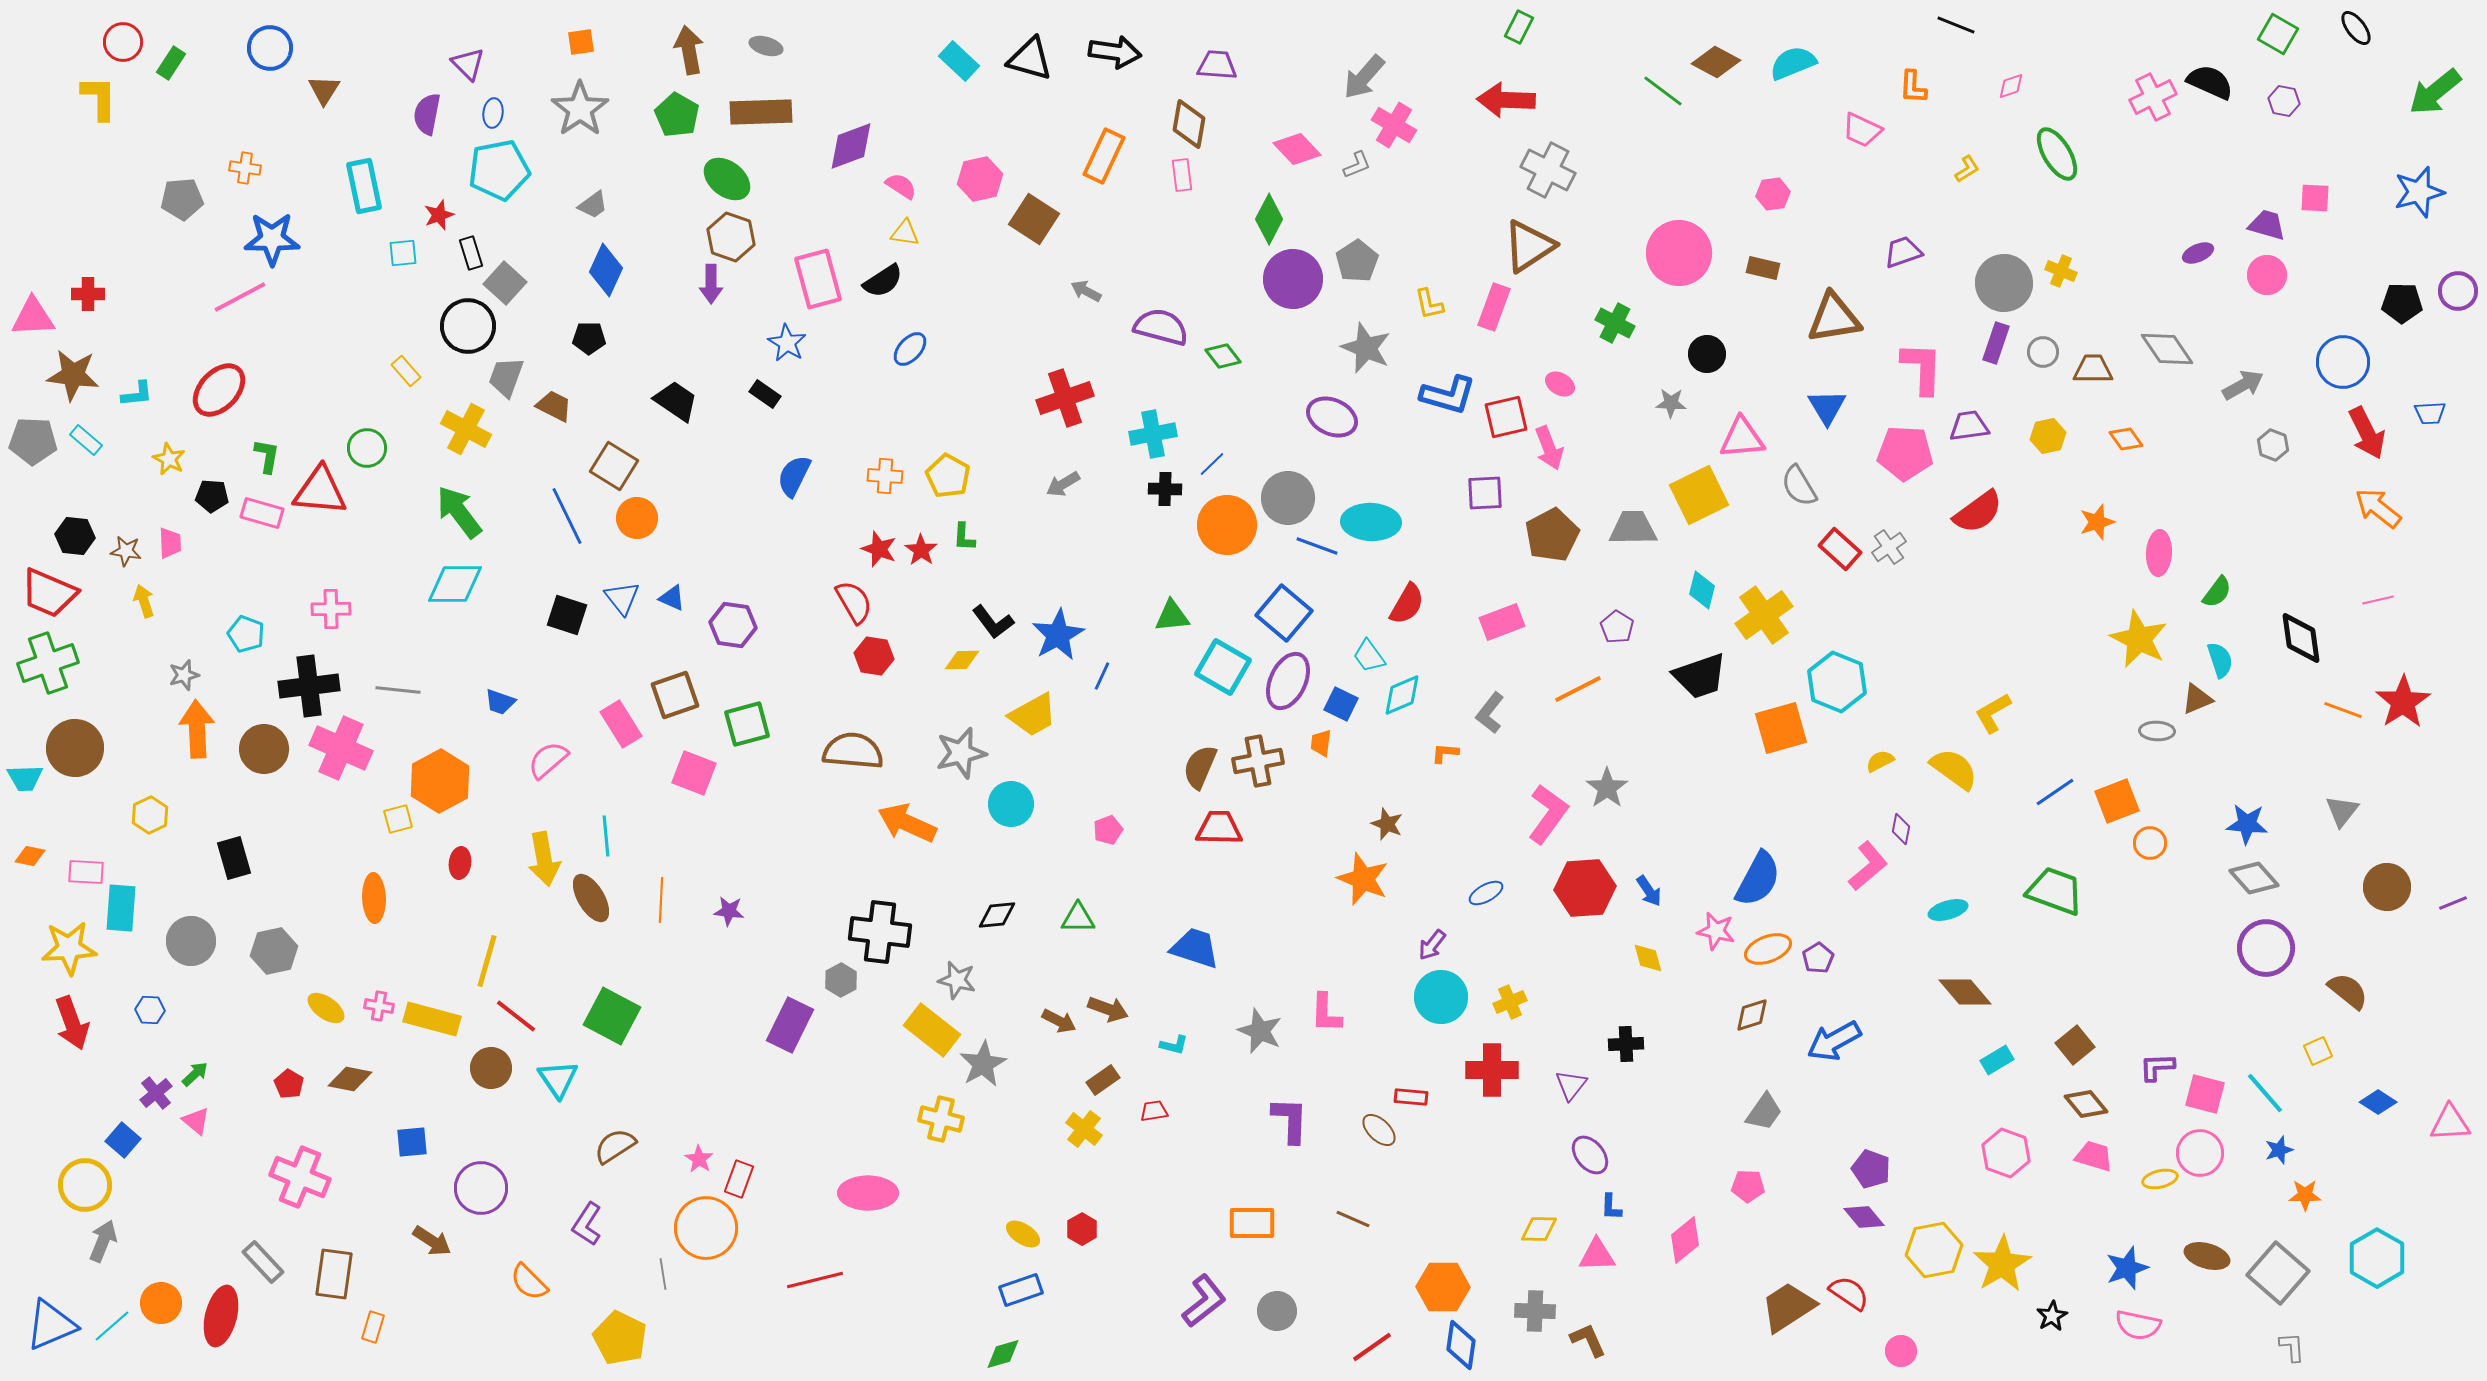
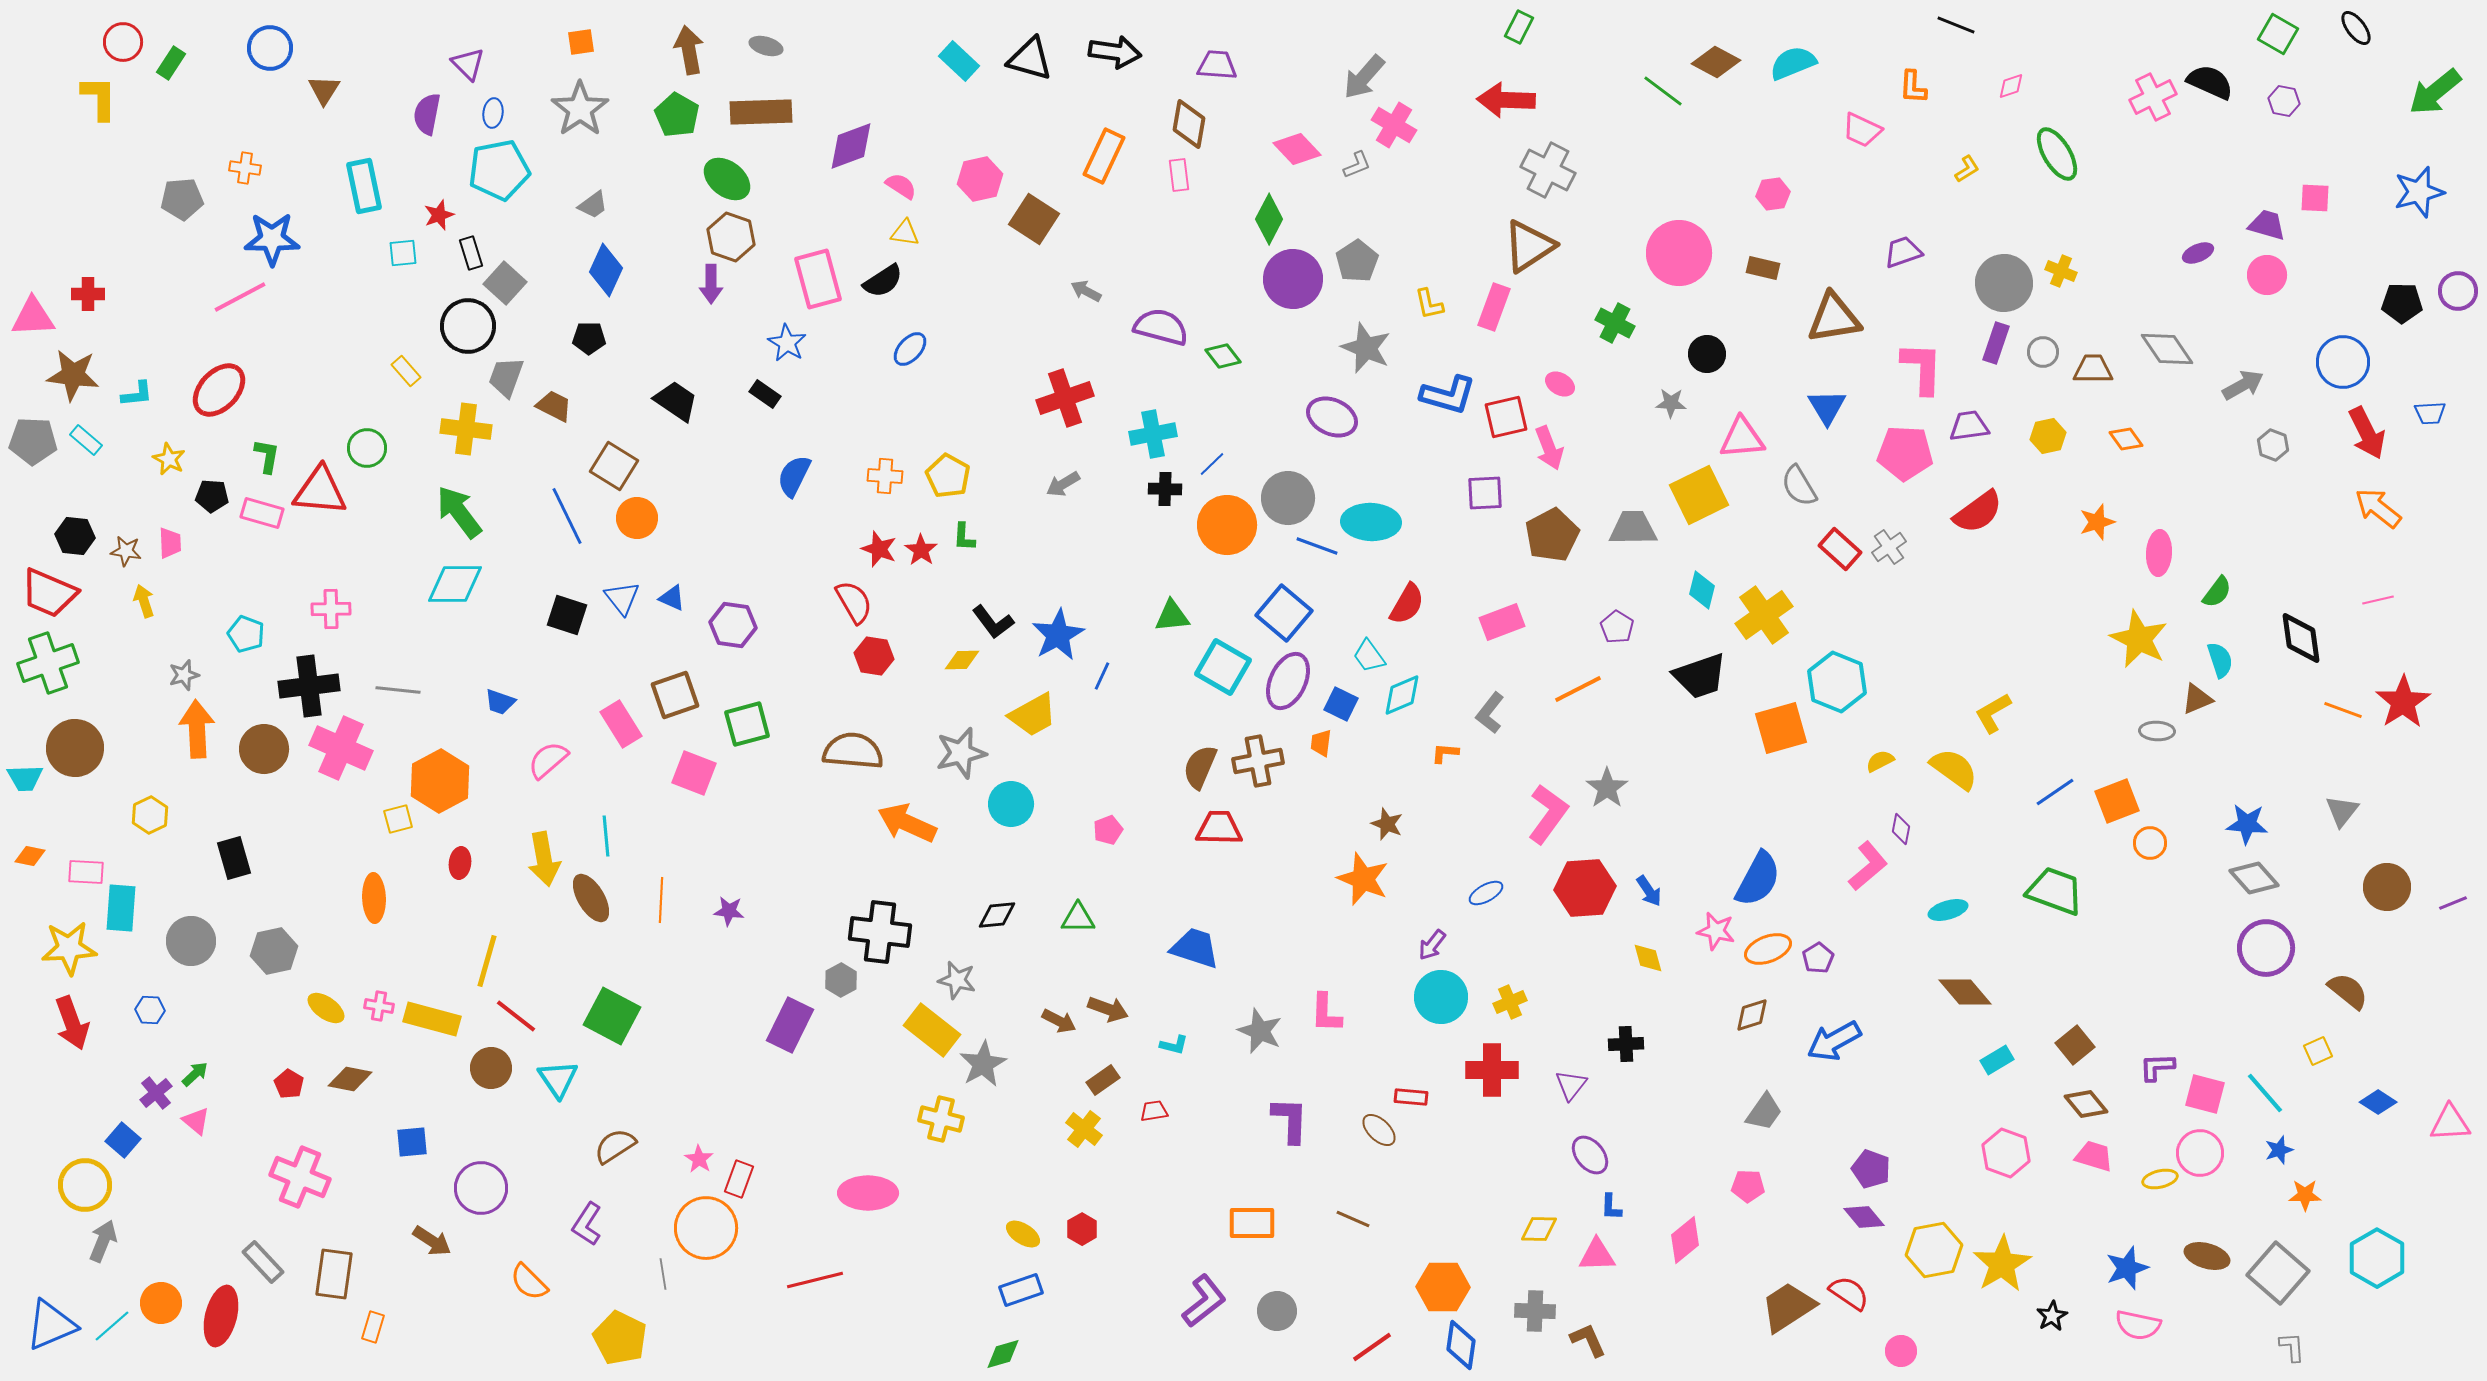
pink rectangle at (1182, 175): moved 3 px left
yellow cross at (466, 429): rotated 21 degrees counterclockwise
